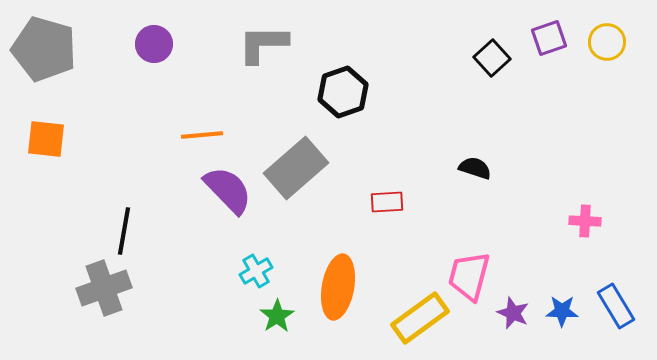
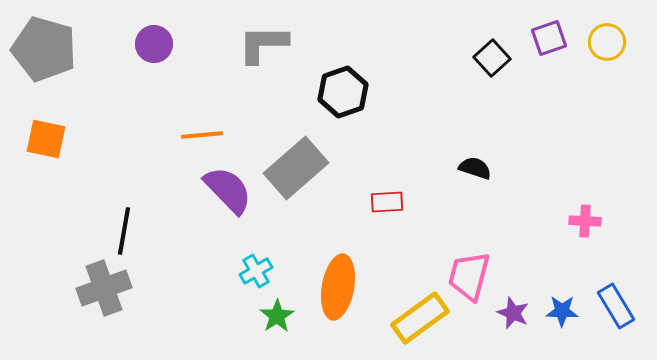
orange square: rotated 6 degrees clockwise
